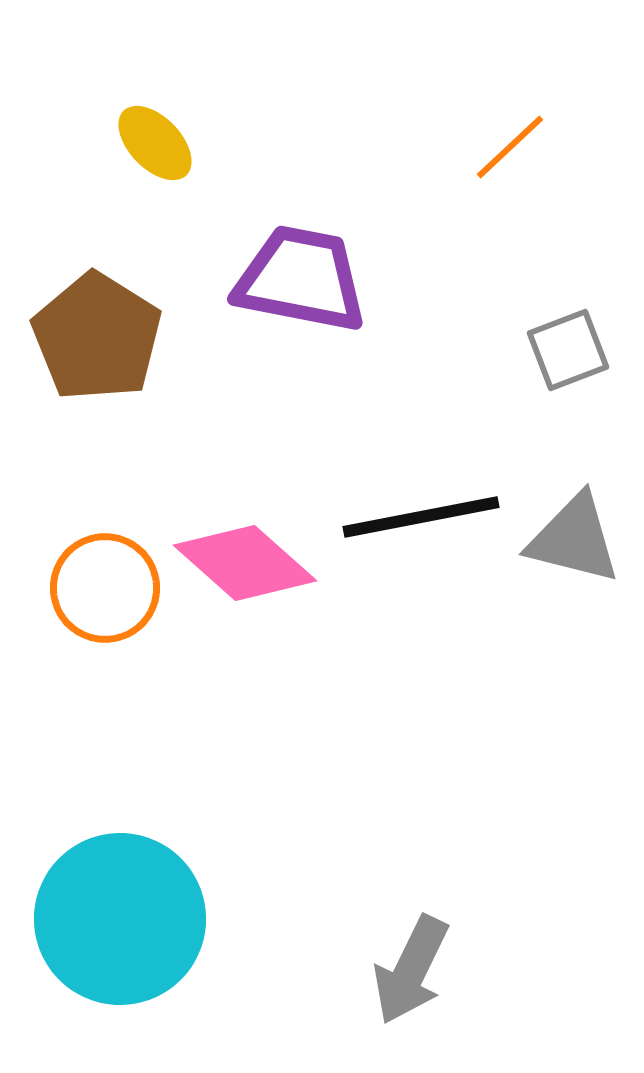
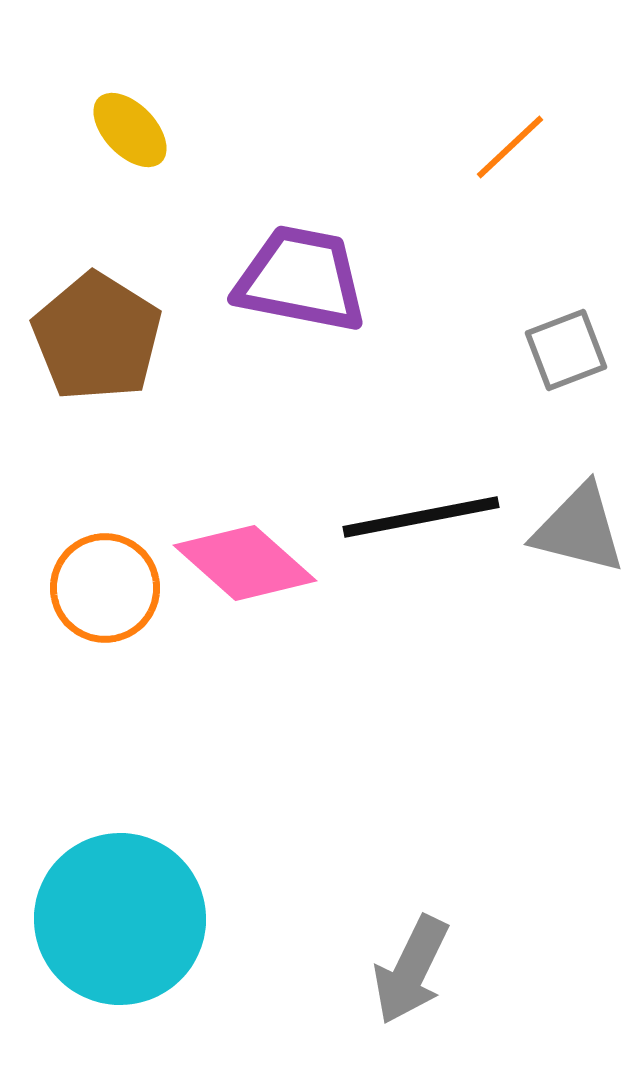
yellow ellipse: moved 25 px left, 13 px up
gray square: moved 2 px left
gray triangle: moved 5 px right, 10 px up
